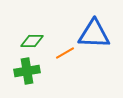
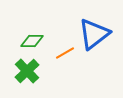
blue triangle: rotated 40 degrees counterclockwise
green cross: rotated 35 degrees counterclockwise
